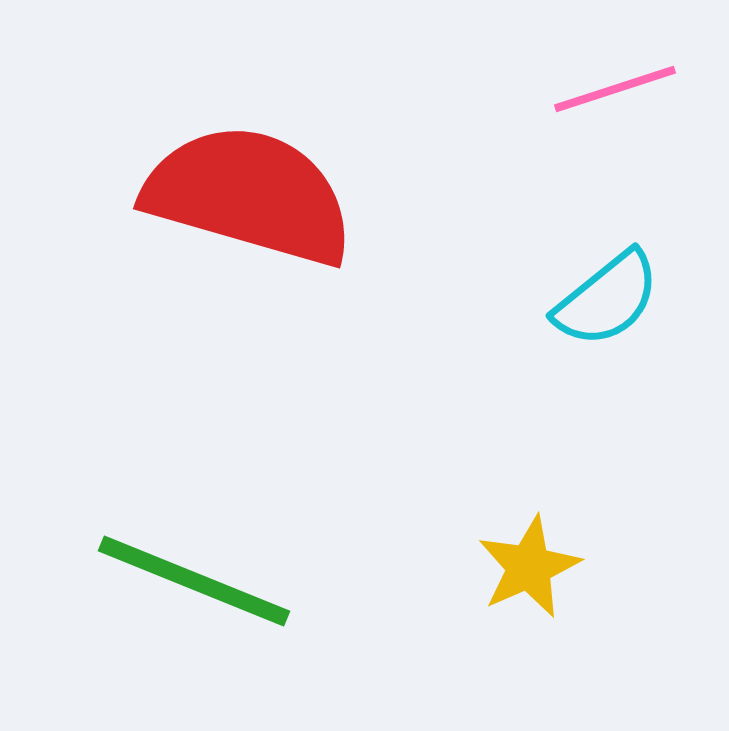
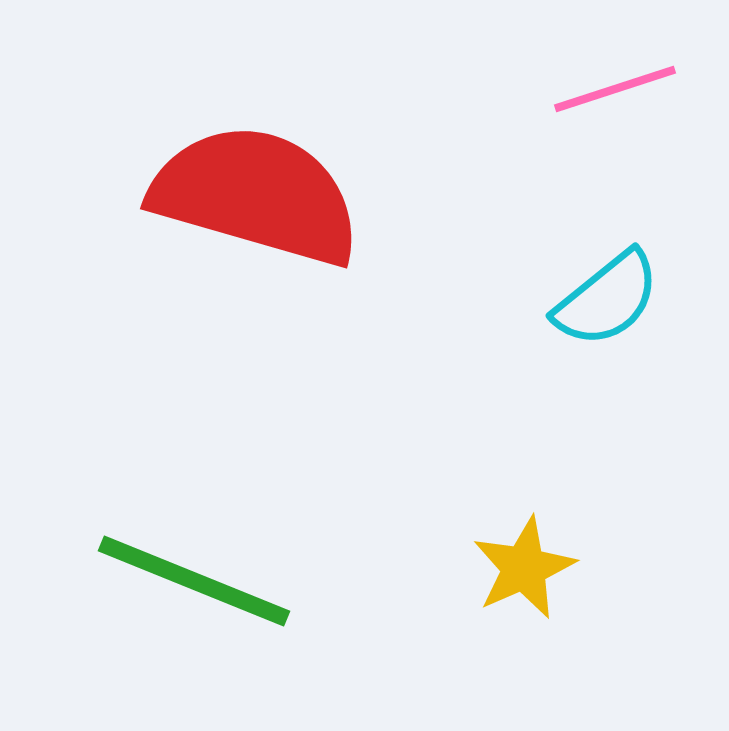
red semicircle: moved 7 px right
yellow star: moved 5 px left, 1 px down
